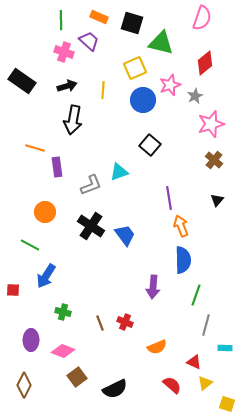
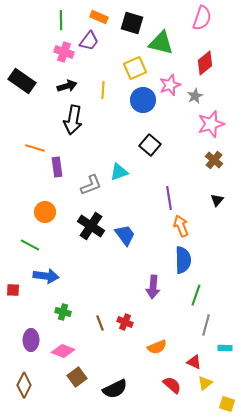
purple trapezoid at (89, 41): rotated 85 degrees clockwise
blue arrow at (46, 276): rotated 115 degrees counterclockwise
